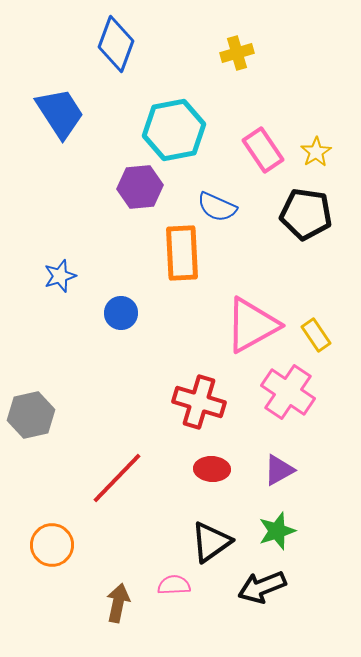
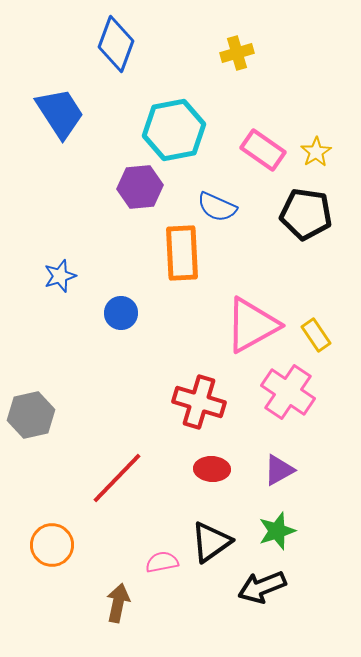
pink rectangle: rotated 21 degrees counterclockwise
pink semicircle: moved 12 px left, 23 px up; rotated 8 degrees counterclockwise
